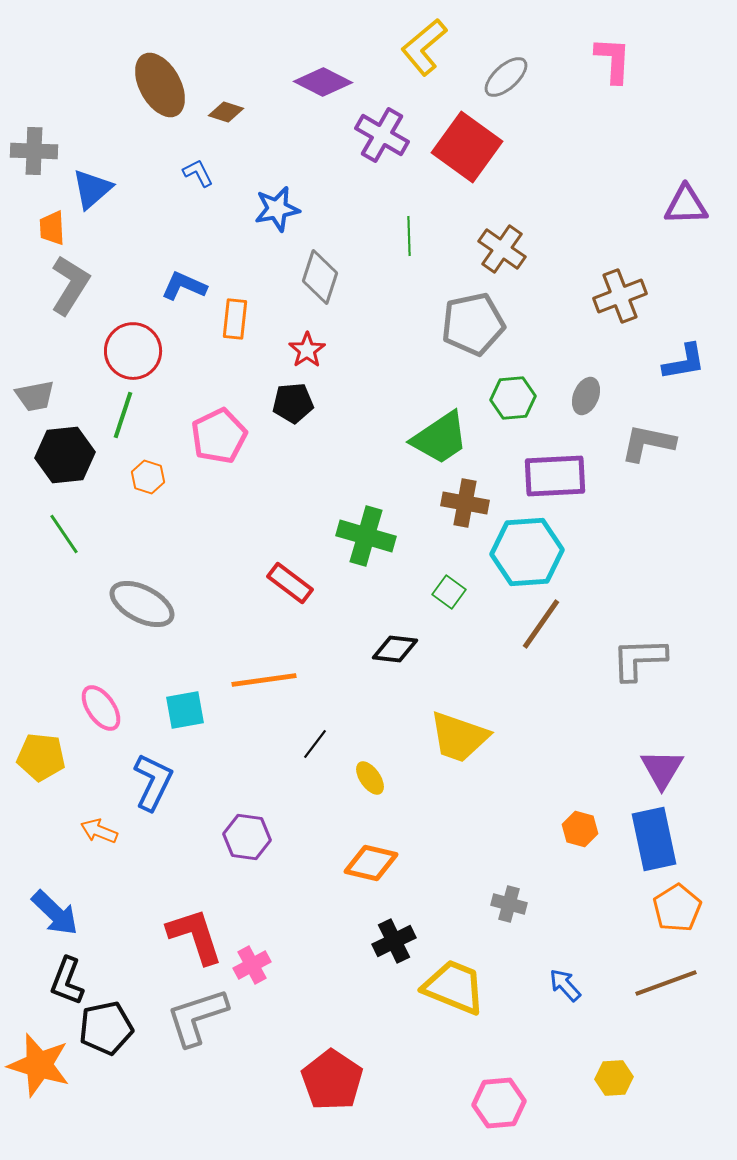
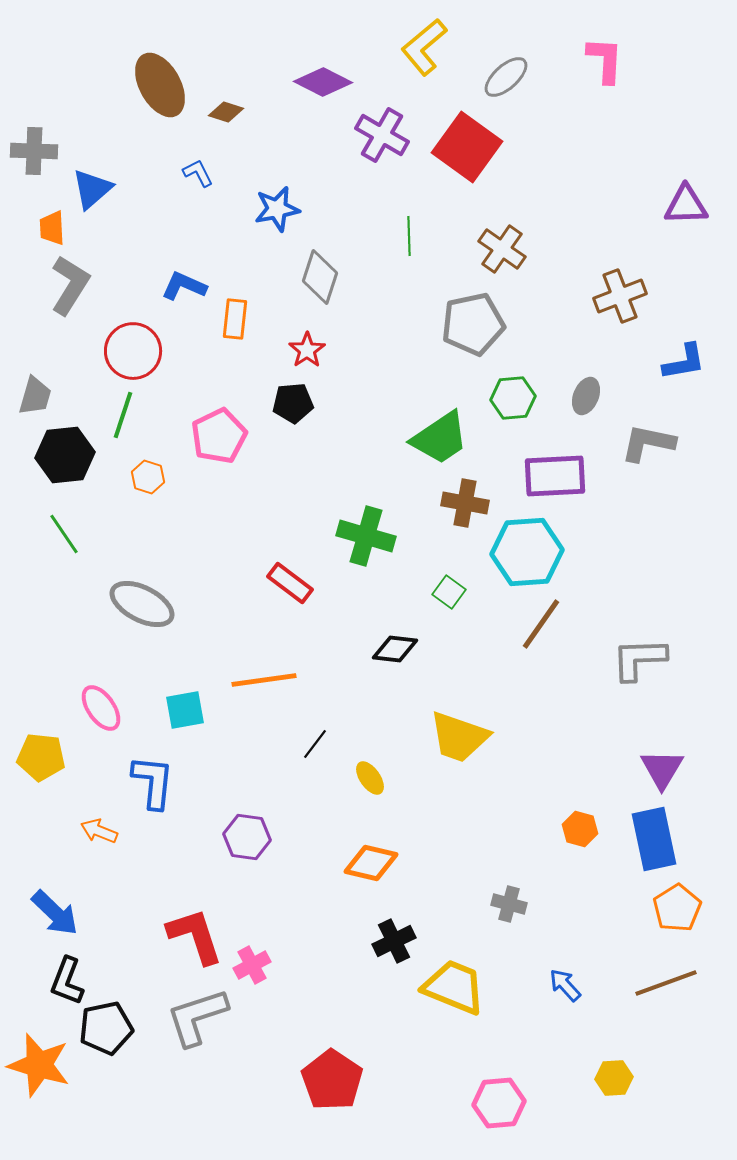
pink L-shape at (613, 60): moved 8 px left
gray trapezoid at (35, 396): rotated 63 degrees counterclockwise
blue L-shape at (153, 782): rotated 20 degrees counterclockwise
